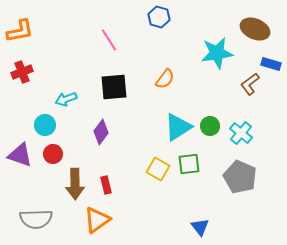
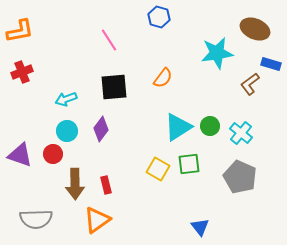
orange semicircle: moved 2 px left, 1 px up
cyan circle: moved 22 px right, 6 px down
purple diamond: moved 3 px up
